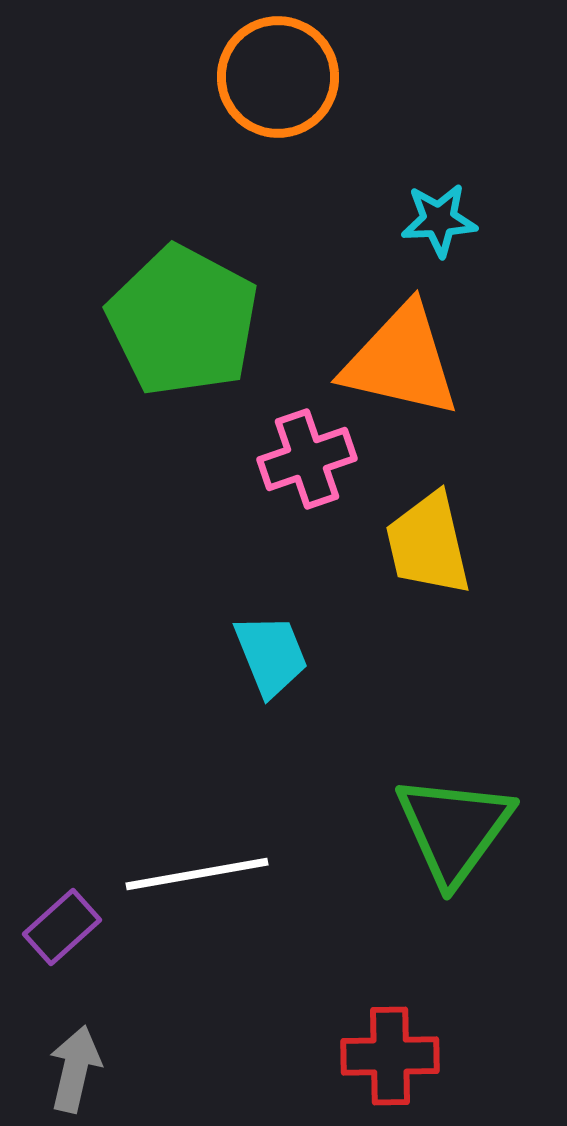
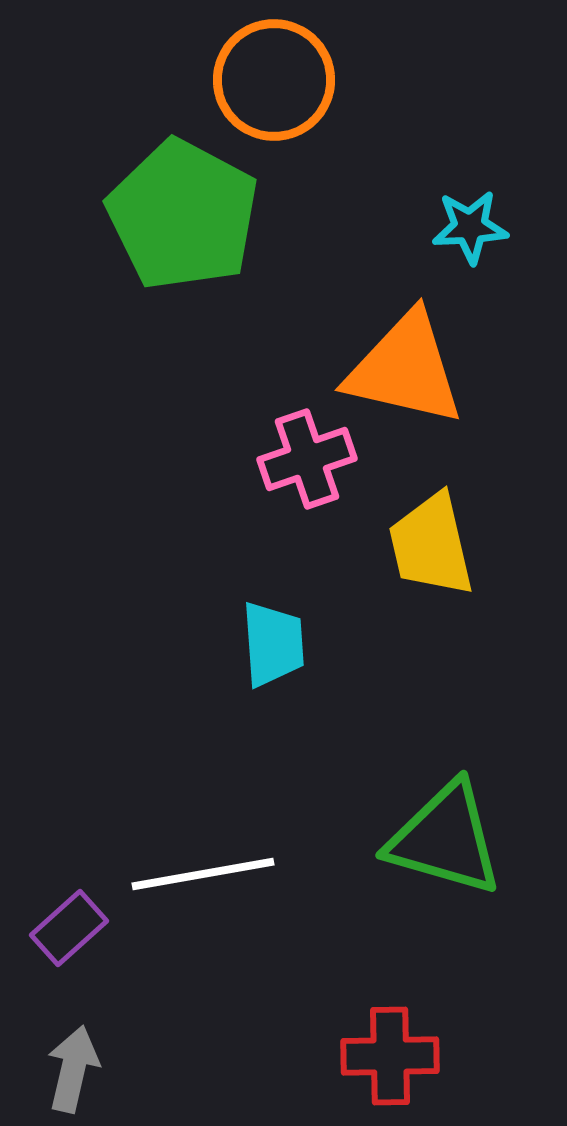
orange circle: moved 4 px left, 3 px down
cyan star: moved 31 px right, 7 px down
green pentagon: moved 106 px up
orange triangle: moved 4 px right, 8 px down
yellow trapezoid: moved 3 px right, 1 px down
cyan trapezoid: moved 2 px right, 11 px up; rotated 18 degrees clockwise
green triangle: moved 9 px left, 10 px down; rotated 50 degrees counterclockwise
white line: moved 6 px right
purple rectangle: moved 7 px right, 1 px down
gray arrow: moved 2 px left
